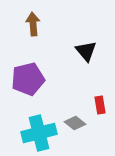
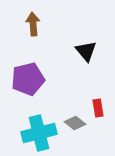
red rectangle: moved 2 px left, 3 px down
